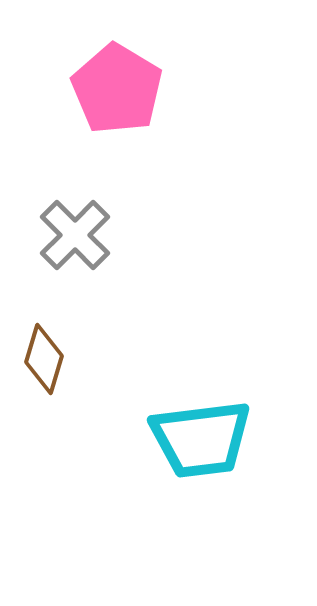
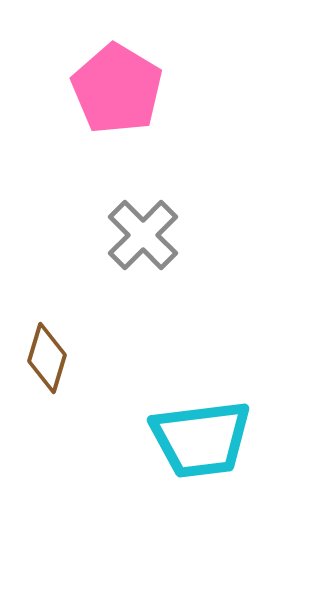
gray cross: moved 68 px right
brown diamond: moved 3 px right, 1 px up
